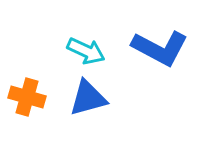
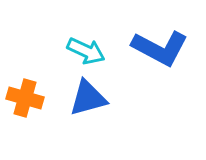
orange cross: moved 2 px left, 1 px down
